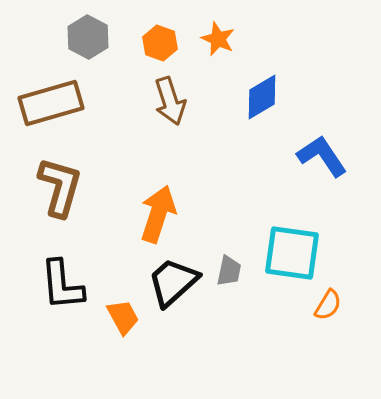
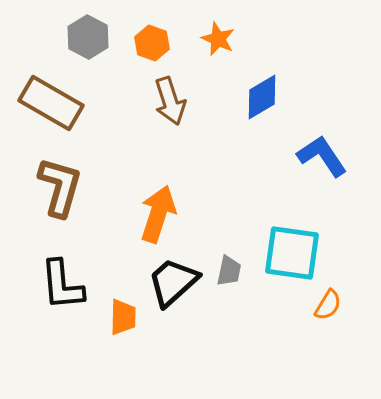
orange hexagon: moved 8 px left
brown rectangle: rotated 46 degrees clockwise
orange trapezoid: rotated 30 degrees clockwise
